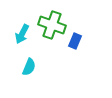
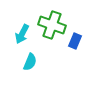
cyan semicircle: moved 1 px right, 5 px up
